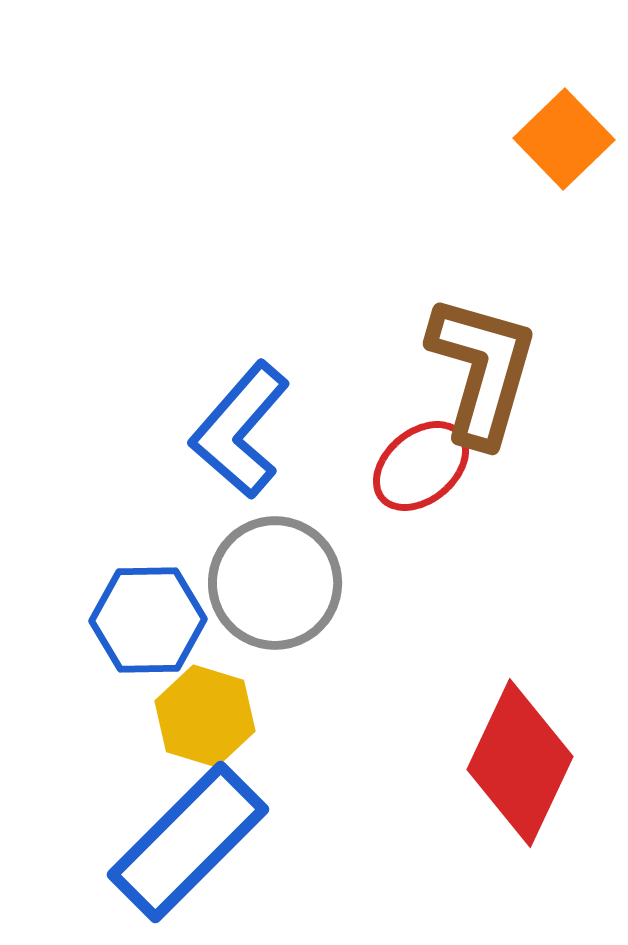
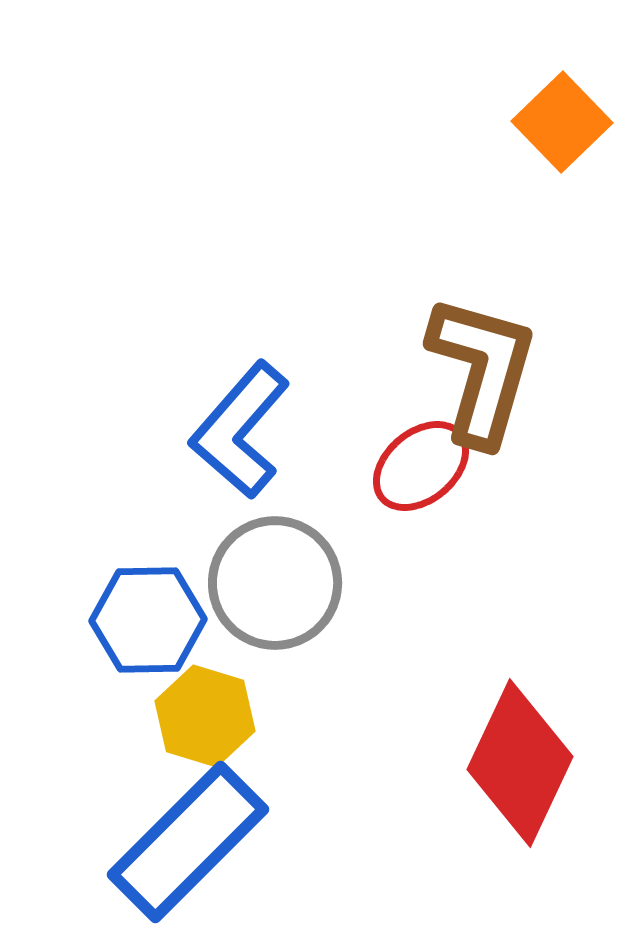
orange square: moved 2 px left, 17 px up
